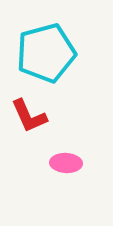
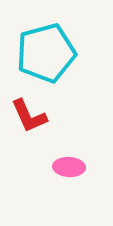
pink ellipse: moved 3 px right, 4 px down
